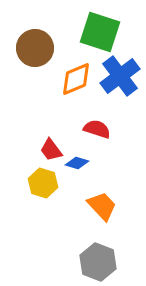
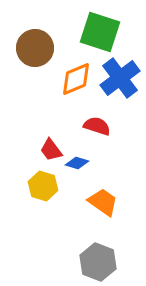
blue cross: moved 2 px down
red semicircle: moved 3 px up
yellow hexagon: moved 3 px down
orange trapezoid: moved 1 px right, 4 px up; rotated 12 degrees counterclockwise
